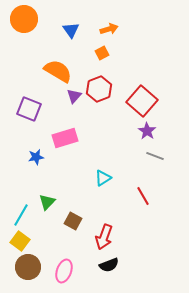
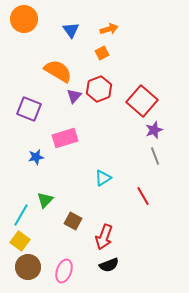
purple star: moved 7 px right, 1 px up; rotated 18 degrees clockwise
gray line: rotated 48 degrees clockwise
green triangle: moved 2 px left, 2 px up
